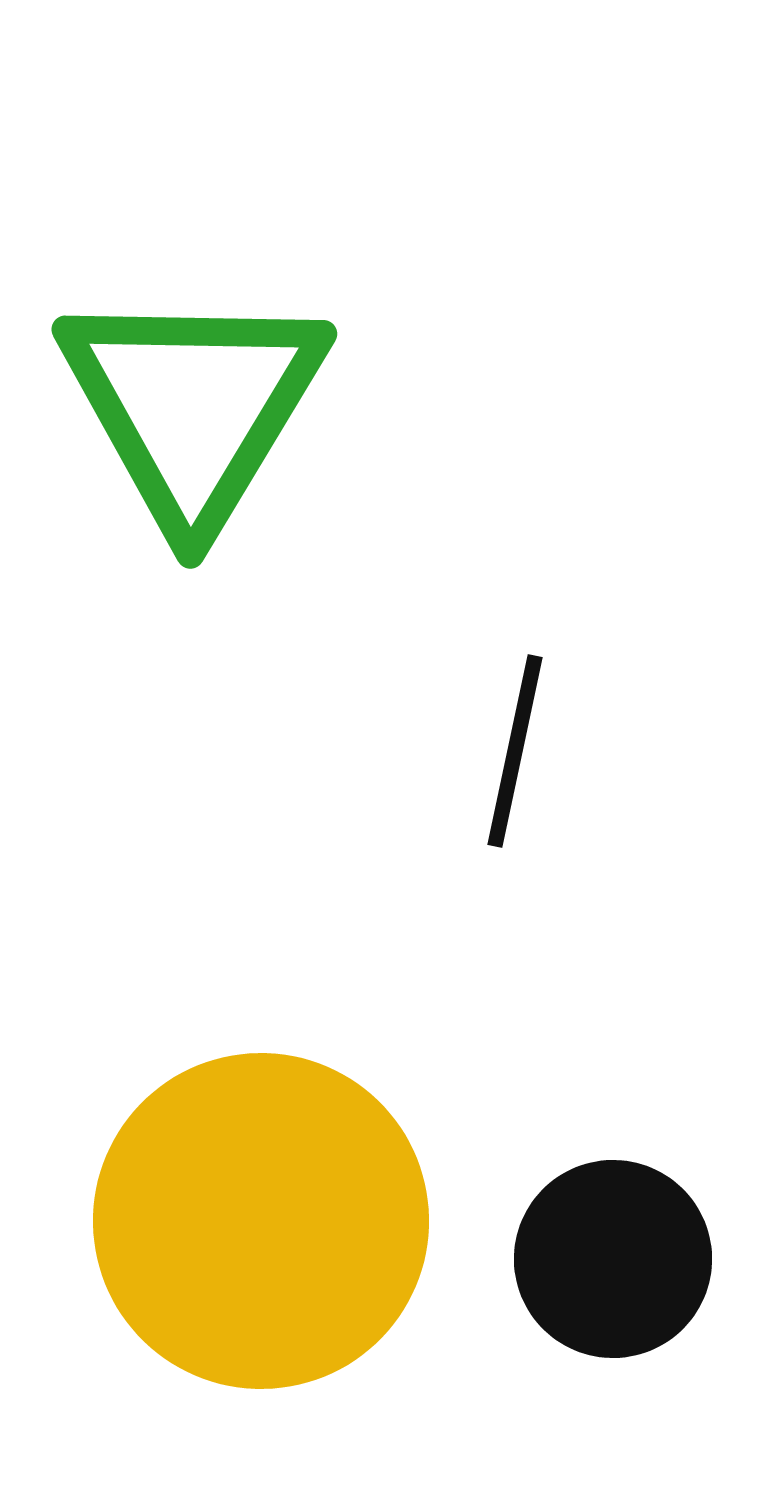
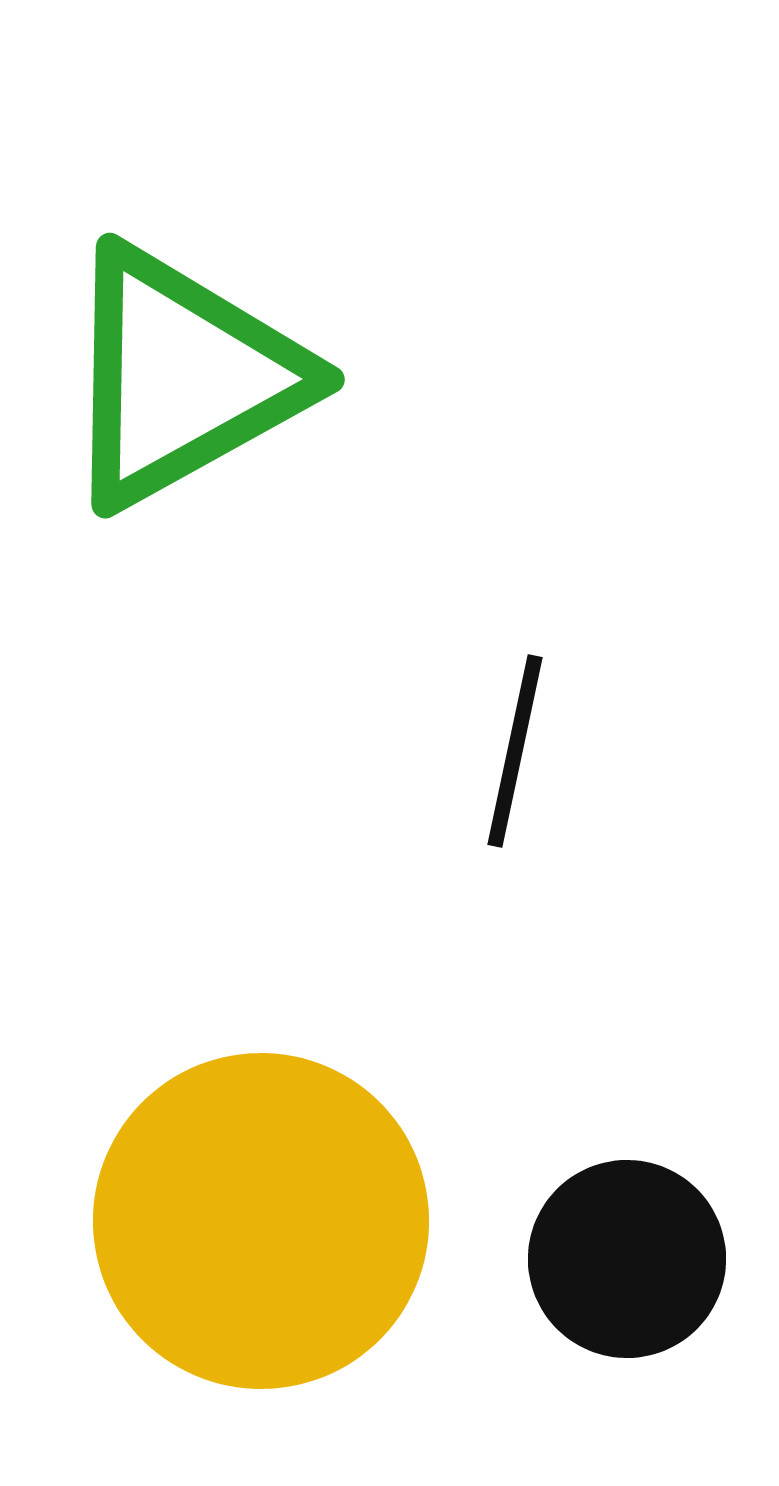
green triangle: moved 11 px left, 29 px up; rotated 30 degrees clockwise
black circle: moved 14 px right
